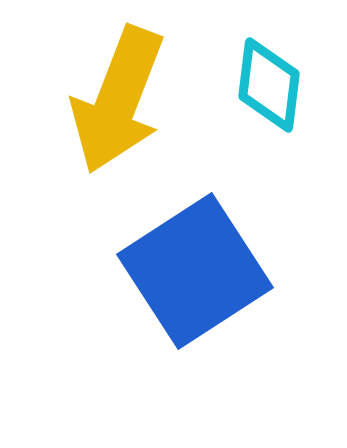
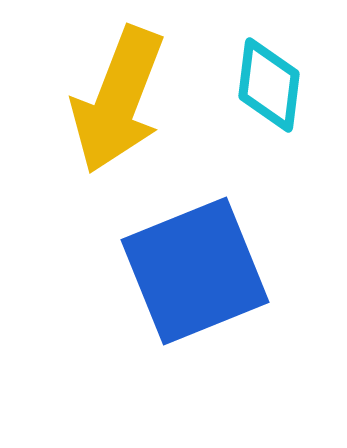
blue square: rotated 11 degrees clockwise
